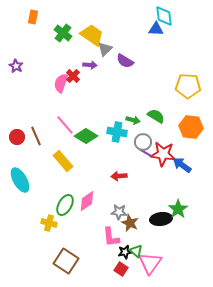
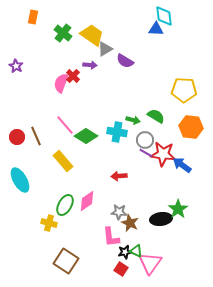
gray triangle: rotated 14 degrees clockwise
yellow pentagon: moved 4 px left, 4 px down
gray circle: moved 2 px right, 2 px up
green triangle: rotated 16 degrees counterclockwise
